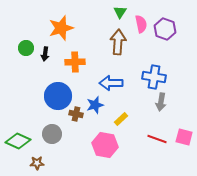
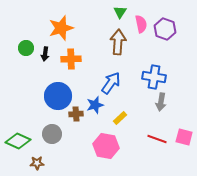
orange cross: moved 4 px left, 3 px up
blue arrow: rotated 125 degrees clockwise
brown cross: rotated 16 degrees counterclockwise
yellow rectangle: moved 1 px left, 1 px up
pink hexagon: moved 1 px right, 1 px down
